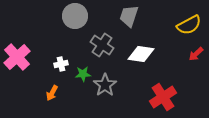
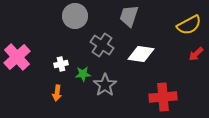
orange arrow: moved 5 px right; rotated 21 degrees counterclockwise
red cross: rotated 28 degrees clockwise
